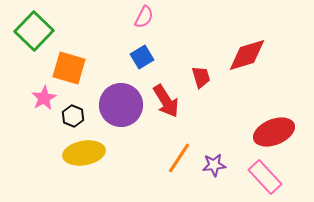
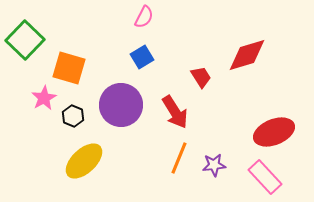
green square: moved 9 px left, 9 px down
red trapezoid: rotated 15 degrees counterclockwise
red arrow: moved 9 px right, 11 px down
yellow ellipse: moved 8 px down; rotated 33 degrees counterclockwise
orange line: rotated 12 degrees counterclockwise
